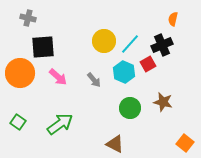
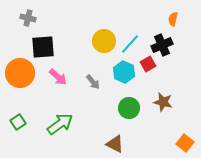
gray arrow: moved 1 px left, 2 px down
green circle: moved 1 px left
green square: rotated 21 degrees clockwise
